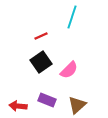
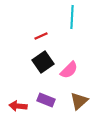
cyan line: rotated 15 degrees counterclockwise
black square: moved 2 px right
purple rectangle: moved 1 px left
brown triangle: moved 2 px right, 4 px up
